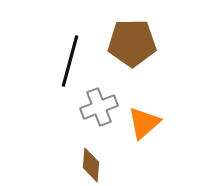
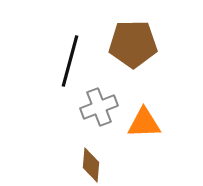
brown pentagon: moved 1 px right, 1 px down
orange triangle: rotated 39 degrees clockwise
